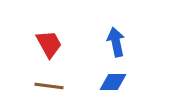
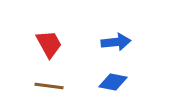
blue arrow: rotated 96 degrees clockwise
blue diamond: rotated 12 degrees clockwise
